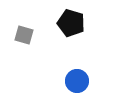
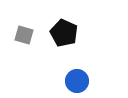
black pentagon: moved 7 px left, 10 px down; rotated 8 degrees clockwise
